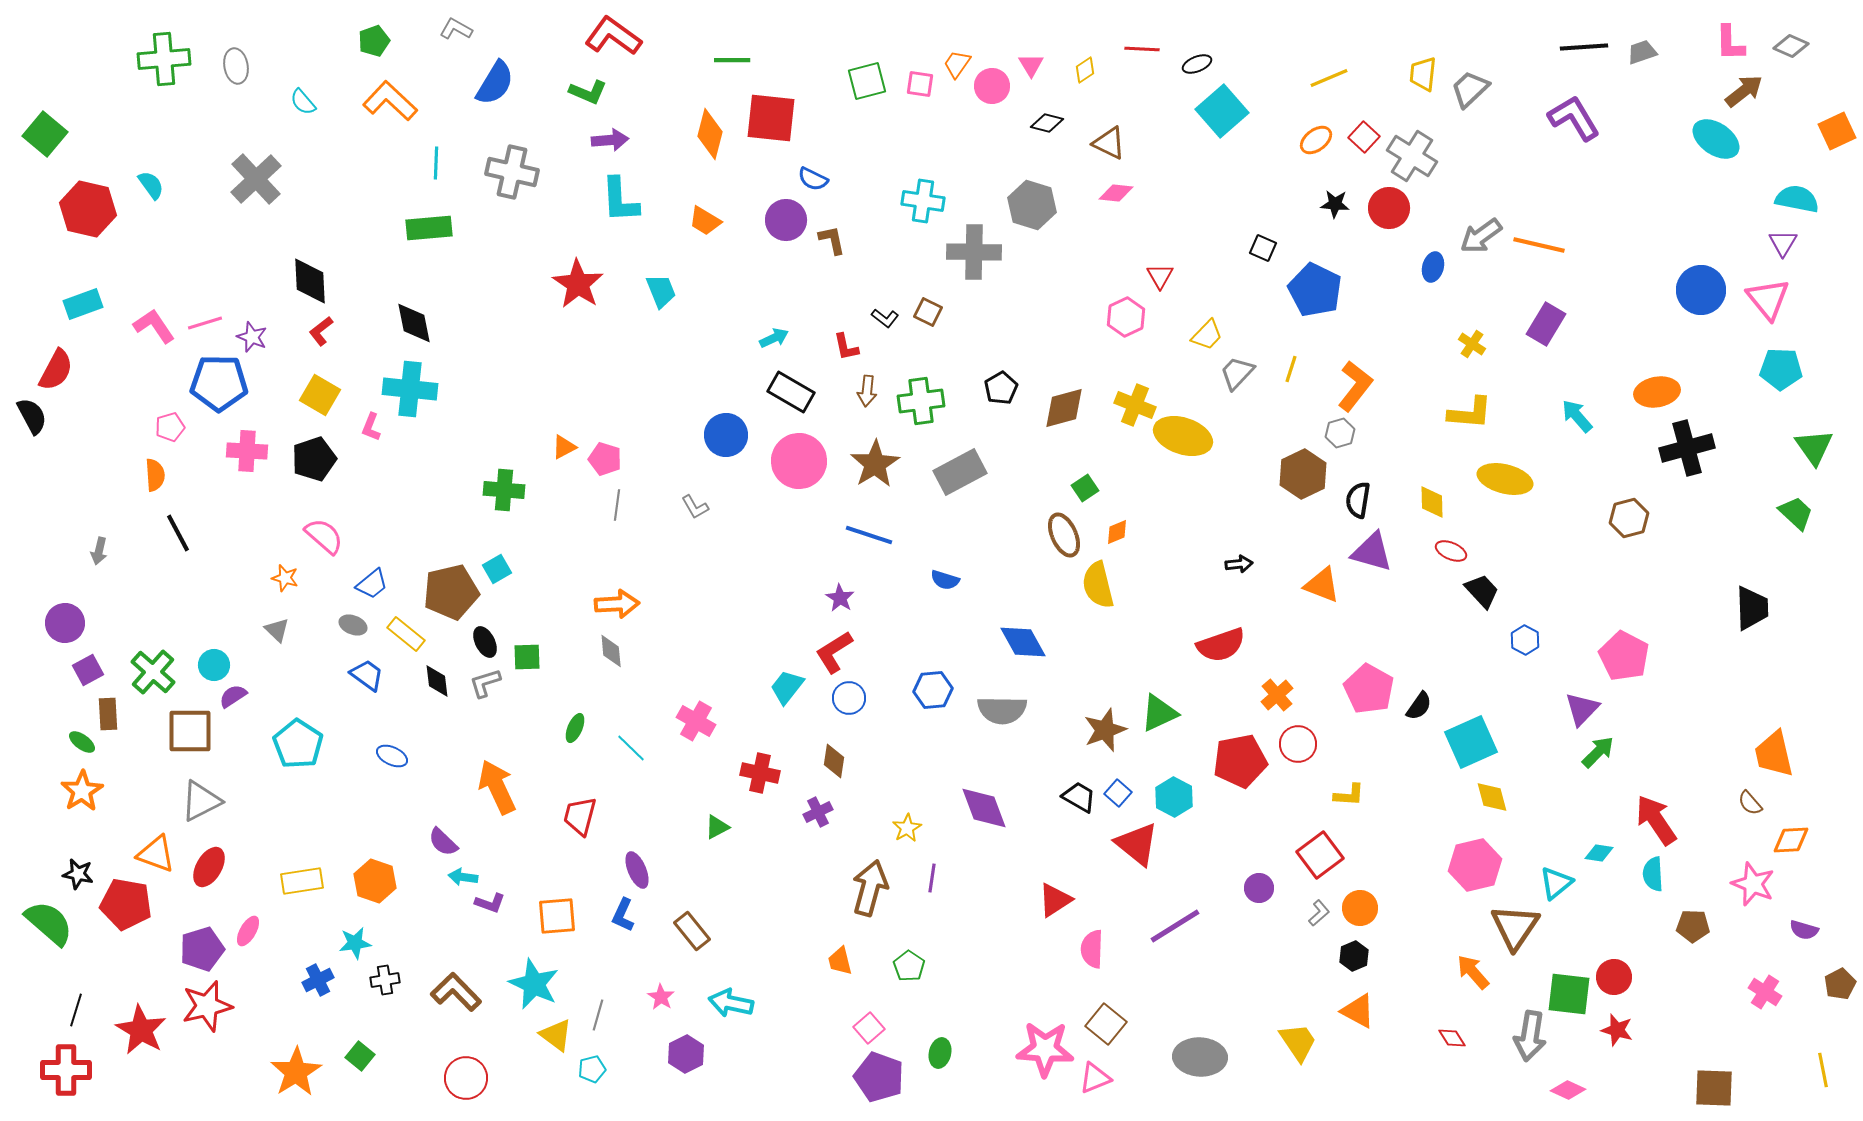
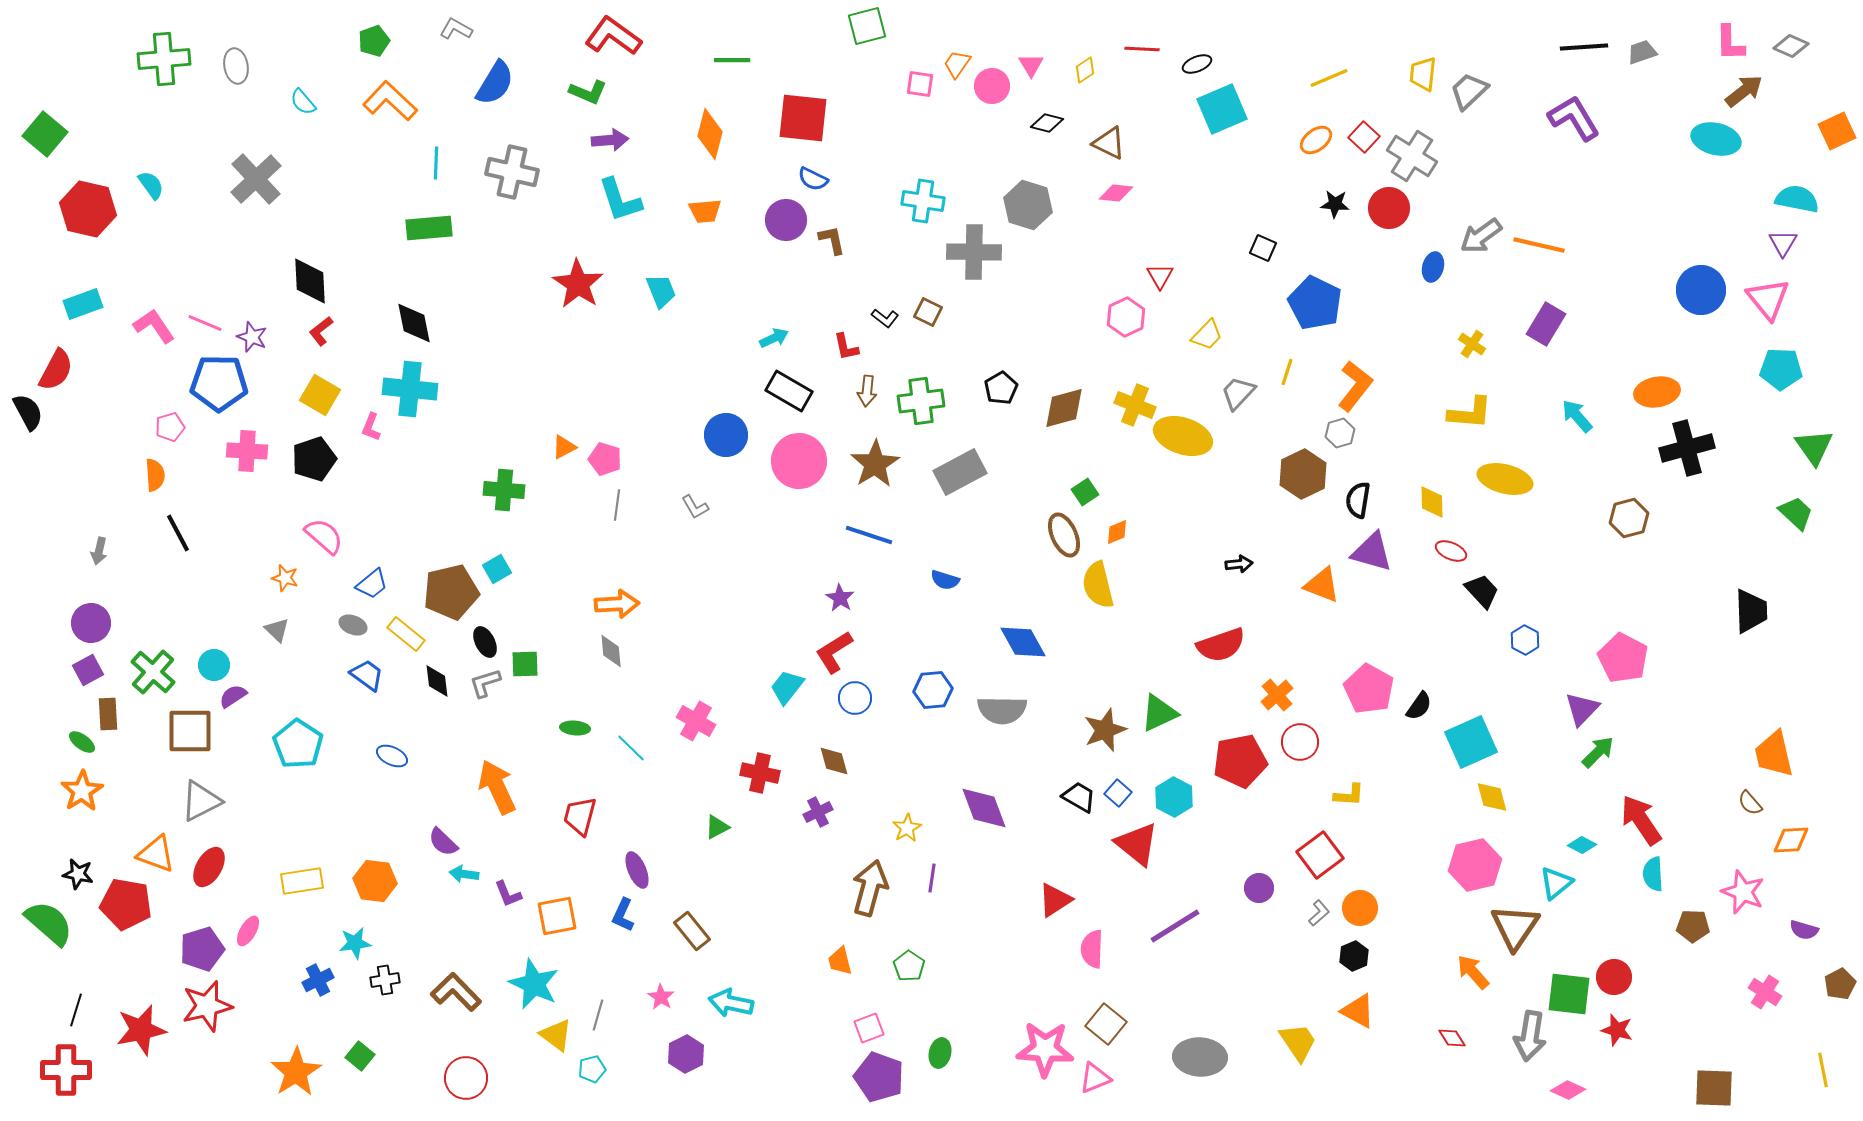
green square at (867, 81): moved 55 px up
gray trapezoid at (1470, 89): moved 1 px left, 2 px down
cyan square at (1222, 111): moved 2 px up; rotated 18 degrees clockwise
red square at (771, 118): moved 32 px right
cyan ellipse at (1716, 139): rotated 21 degrees counterclockwise
cyan L-shape at (620, 200): rotated 15 degrees counterclockwise
gray hexagon at (1032, 205): moved 4 px left
orange trapezoid at (705, 221): moved 10 px up; rotated 36 degrees counterclockwise
blue pentagon at (1315, 290): moved 13 px down
pink line at (205, 323): rotated 40 degrees clockwise
yellow line at (1291, 369): moved 4 px left, 3 px down
gray trapezoid at (1237, 373): moved 1 px right, 20 px down
black rectangle at (791, 392): moved 2 px left, 1 px up
black semicircle at (32, 416): moved 4 px left, 4 px up
green square at (1085, 488): moved 4 px down
black trapezoid at (1752, 608): moved 1 px left, 3 px down
purple circle at (65, 623): moved 26 px right
pink pentagon at (1624, 656): moved 1 px left, 2 px down
green square at (527, 657): moved 2 px left, 7 px down
blue circle at (849, 698): moved 6 px right
green ellipse at (575, 728): rotated 72 degrees clockwise
red circle at (1298, 744): moved 2 px right, 2 px up
brown diamond at (834, 761): rotated 24 degrees counterclockwise
red arrow at (1656, 820): moved 15 px left
cyan diamond at (1599, 853): moved 17 px left, 8 px up; rotated 20 degrees clockwise
cyan arrow at (463, 877): moved 1 px right, 3 px up
orange hexagon at (375, 881): rotated 12 degrees counterclockwise
pink star at (1753, 884): moved 10 px left, 8 px down
purple L-shape at (490, 903): moved 18 px right, 9 px up; rotated 48 degrees clockwise
orange square at (557, 916): rotated 6 degrees counterclockwise
pink square at (869, 1028): rotated 20 degrees clockwise
red star at (141, 1030): rotated 30 degrees clockwise
